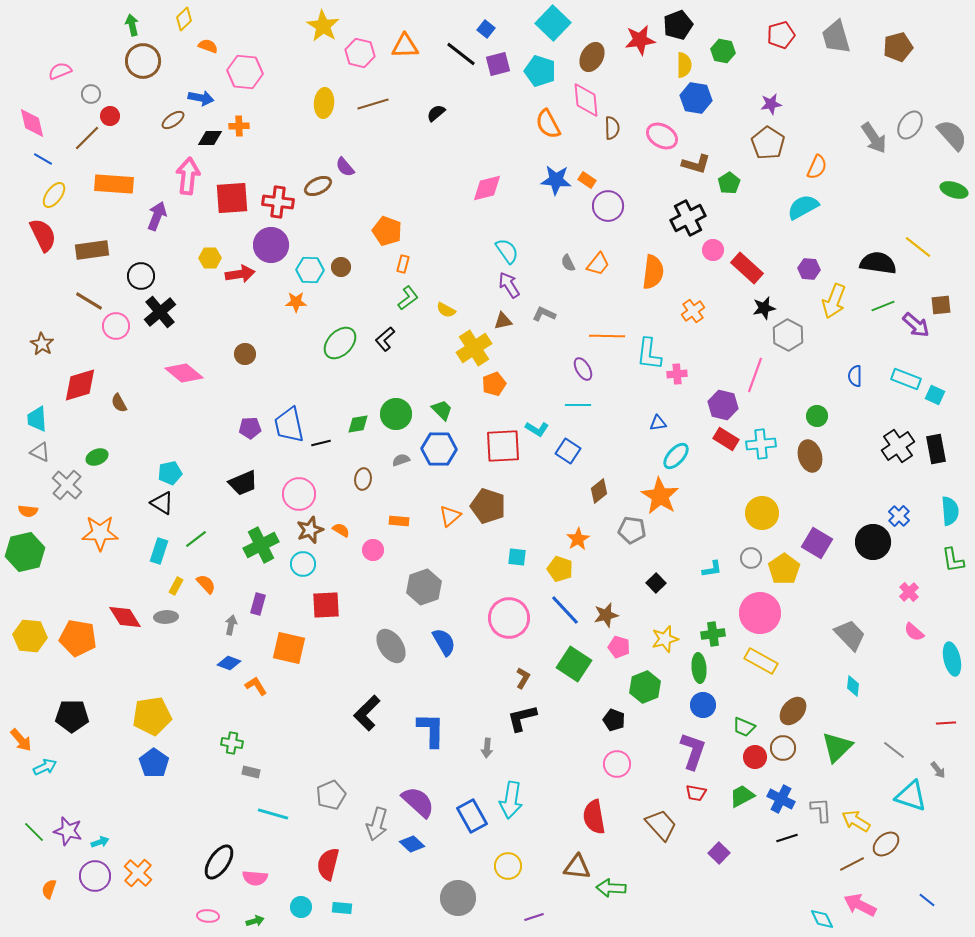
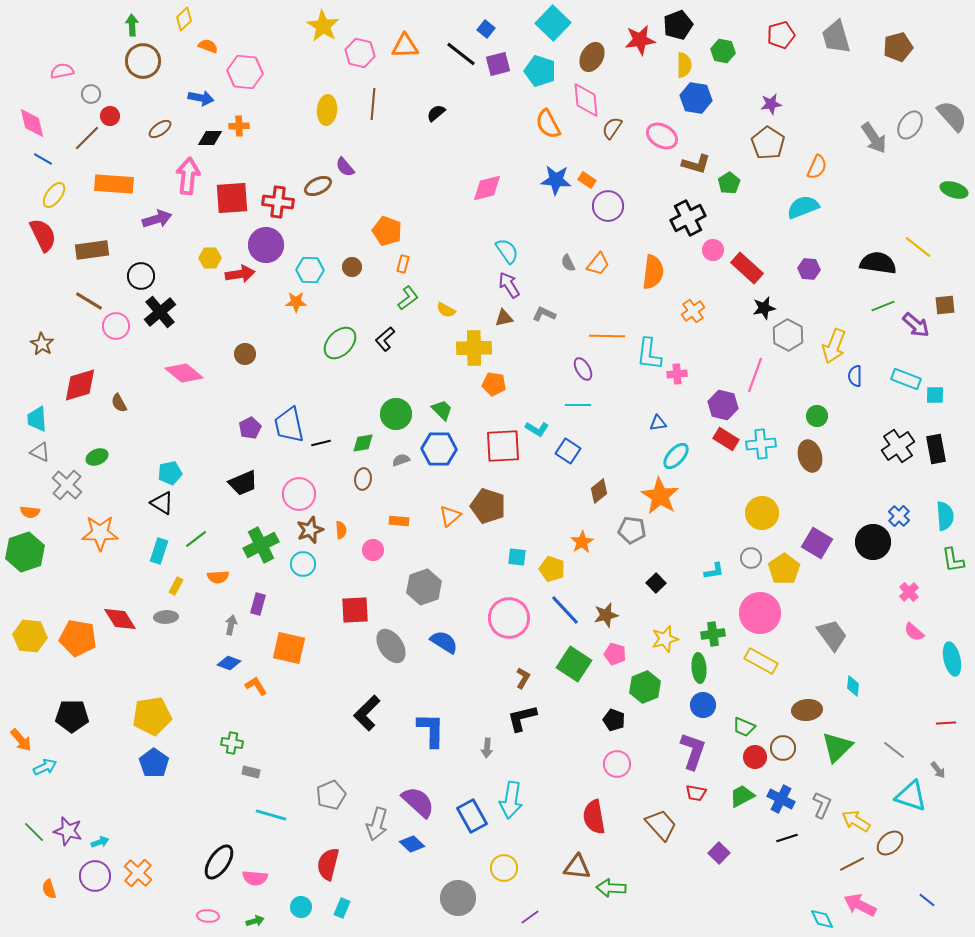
green arrow at (132, 25): rotated 10 degrees clockwise
pink semicircle at (60, 71): moved 2 px right; rotated 10 degrees clockwise
yellow ellipse at (324, 103): moved 3 px right, 7 px down
brown line at (373, 104): rotated 68 degrees counterclockwise
brown ellipse at (173, 120): moved 13 px left, 9 px down
brown semicircle at (612, 128): rotated 145 degrees counterclockwise
gray semicircle at (952, 135): moved 19 px up
cyan semicircle at (803, 207): rotated 8 degrees clockwise
purple arrow at (157, 216): moved 3 px down; rotated 52 degrees clockwise
purple circle at (271, 245): moved 5 px left
brown circle at (341, 267): moved 11 px right
yellow arrow at (834, 301): moved 45 px down
brown square at (941, 305): moved 4 px right
brown triangle at (503, 321): moved 1 px right, 3 px up
yellow cross at (474, 348): rotated 32 degrees clockwise
orange pentagon at (494, 384): rotated 30 degrees clockwise
cyan square at (935, 395): rotated 24 degrees counterclockwise
green diamond at (358, 424): moved 5 px right, 19 px down
purple pentagon at (250, 428): rotated 25 degrees counterclockwise
orange semicircle at (28, 511): moved 2 px right, 1 px down
cyan semicircle at (950, 511): moved 5 px left, 5 px down
orange semicircle at (341, 530): rotated 54 degrees clockwise
orange star at (578, 539): moved 4 px right, 3 px down
green hexagon at (25, 552): rotated 6 degrees counterclockwise
yellow pentagon at (560, 569): moved 8 px left
cyan L-shape at (712, 569): moved 2 px right, 2 px down
orange semicircle at (206, 584): moved 12 px right, 7 px up; rotated 130 degrees clockwise
red square at (326, 605): moved 29 px right, 5 px down
red diamond at (125, 617): moved 5 px left, 2 px down
gray trapezoid at (850, 635): moved 18 px left; rotated 8 degrees clockwise
blue semicircle at (444, 642): rotated 28 degrees counterclockwise
pink pentagon at (619, 647): moved 4 px left, 7 px down
brown ellipse at (793, 711): moved 14 px right, 1 px up; rotated 44 degrees clockwise
gray L-shape at (821, 810): moved 1 px right, 5 px up; rotated 28 degrees clockwise
cyan line at (273, 814): moved 2 px left, 1 px down
brown ellipse at (886, 844): moved 4 px right, 1 px up
yellow circle at (508, 866): moved 4 px left, 2 px down
orange semicircle at (49, 889): rotated 36 degrees counterclockwise
cyan rectangle at (342, 908): rotated 72 degrees counterclockwise
purple line at (534, 917): moved 4 px left; rotated 18 degrees counterclockwise
